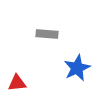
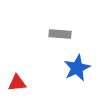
gray rectangle: moved 13 px right
